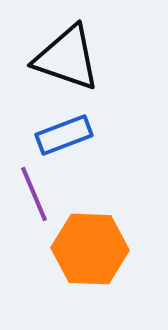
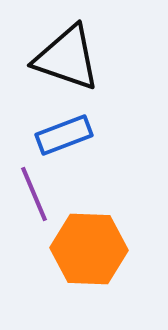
orange hexagon: moved 1 px left
